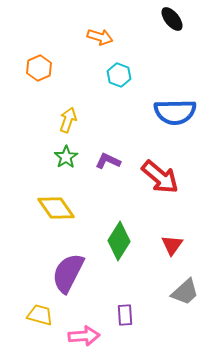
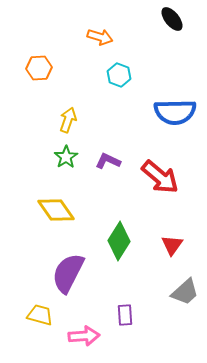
orange hexagon: rotated 20 degrees clockwise
yellow diamond: moved 2 px down
